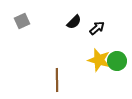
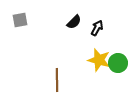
gray square: moved 2 px left, 1 px up; rotated 14 degrees clockwise
black arrow: rotated 21 degrees counterclockwise
green circle: moved 1 px right, 2 px down
